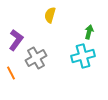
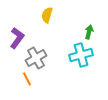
yellow semicircle: moved 3 px left
purple L-shape: moved 1 px right, 2 px up
cyan cross: moved 2 px left, 1 px up
orange line: moved 16 px right, 6 px down
